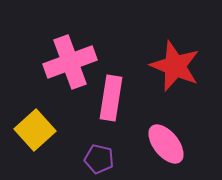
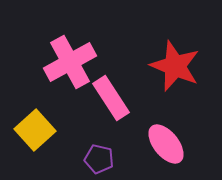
pink cross: rotated 9 degrees counterclockwise
pink rectangle: rotated 42 degrees counterclockwise
